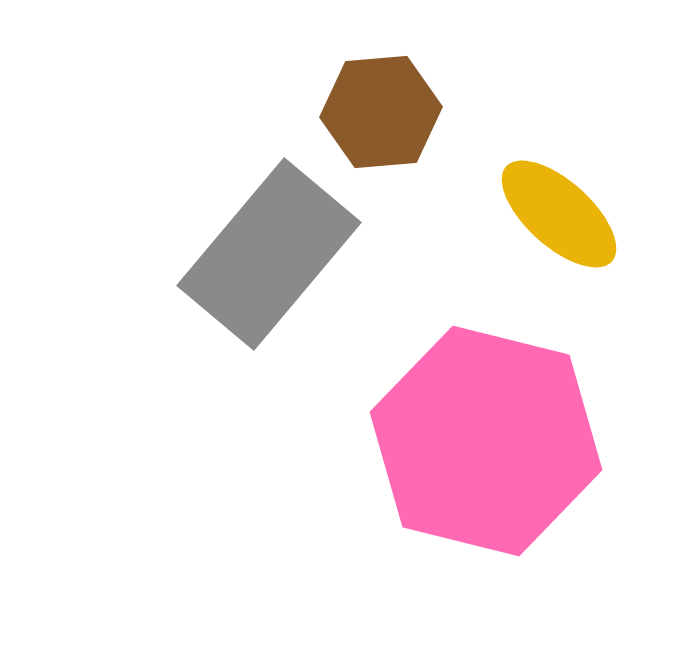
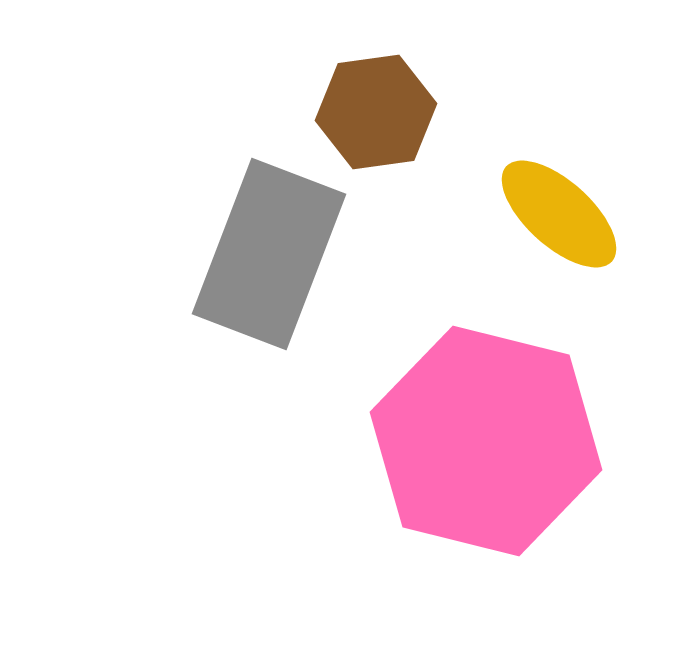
brown hexagon: moved 5 px left; rotated 3 degrees counterclockwise
gray rectangle: rotated 19 degrees counterclockwise
